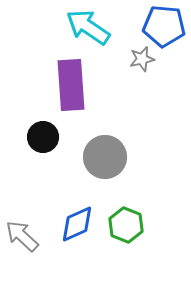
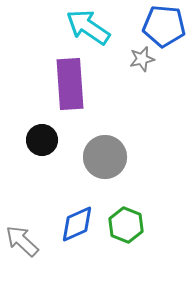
purple rectangle: moved 1 px left, 1 px up
black circle: moved 1 px left, 3 px down
gray arrow: moved 5 px down
